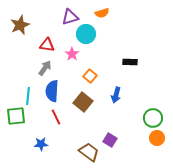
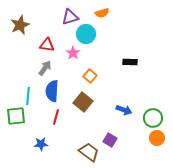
pink star: moved 1 px right, 1 px up
blue arrow: moved 8 px right, 15 px down; rotated 84 degrees counterclockwise
red line: rotated 42 degrees clockwise
